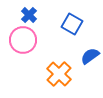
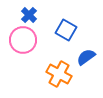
blue square: moved 6 px left, 6 px down
blue semicircle: moved 4 px left, 1 px down
orange cross: rotated 15 degrees counterclockwise
